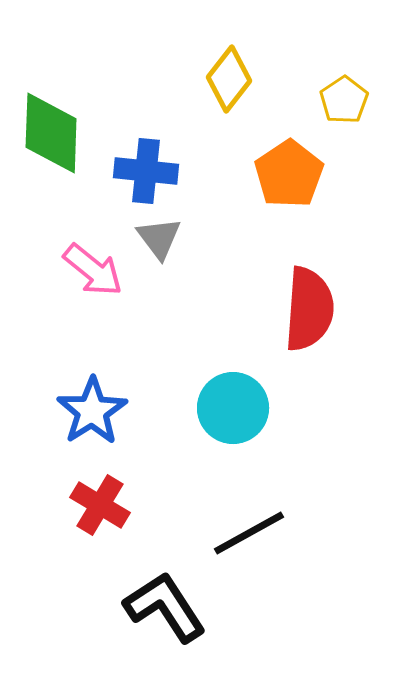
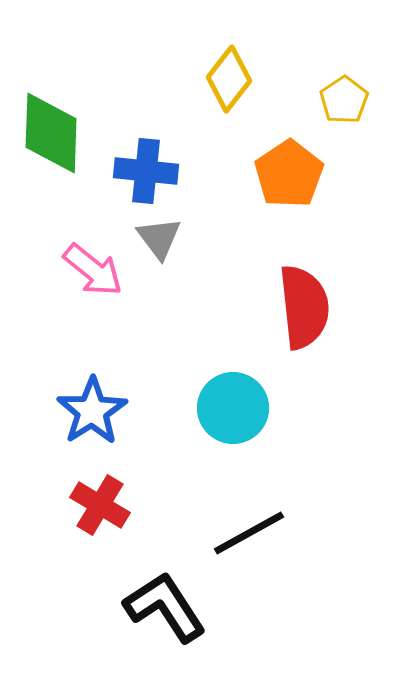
red semicircle: moved 5 px left, 2 px up; rotated 10 degrees counterclockwise
